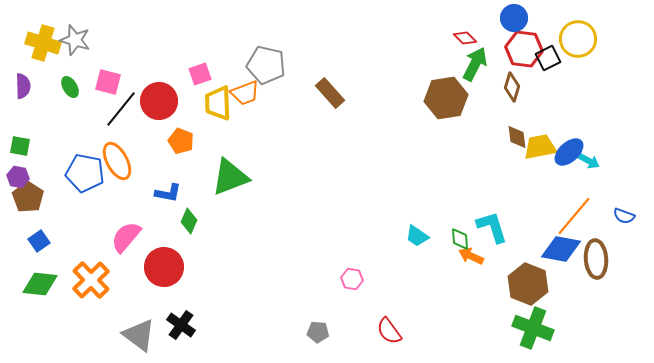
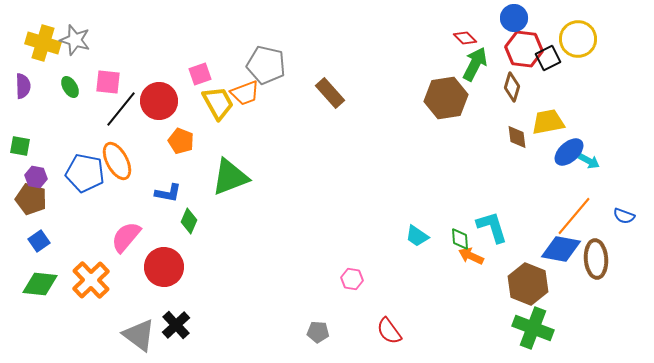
pink square at (108, 82): rotated 8 degrees counterclockwise
yellow trapezoid at (218, 103): rotated 153 degrees clockwise
yellow trapezoid at (540, 147): moved 8 px right, 25 px up
purple hexagon at (18, 177): moved 18 px right
brown pentagon at (28, 197): moved 3 px right, 2 px down; rotated 16 degrees counterclockwise
black cross at (181, 325): moved 5 px left; rotated 12 degrees clockwise
